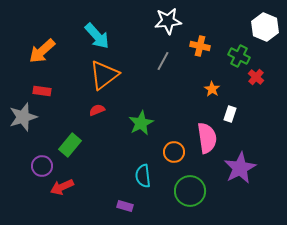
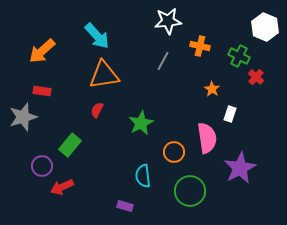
orange triangle: rotated 28 degrees clockwise
red semicircle: rotated 42 degrees counterclockwise
